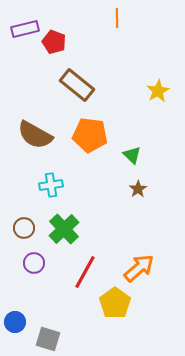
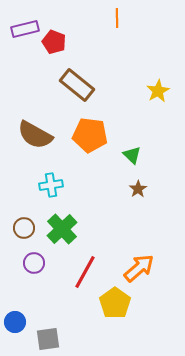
green cross: moved 2 px left
gray square: rotated 25 degrees counterclockwise
